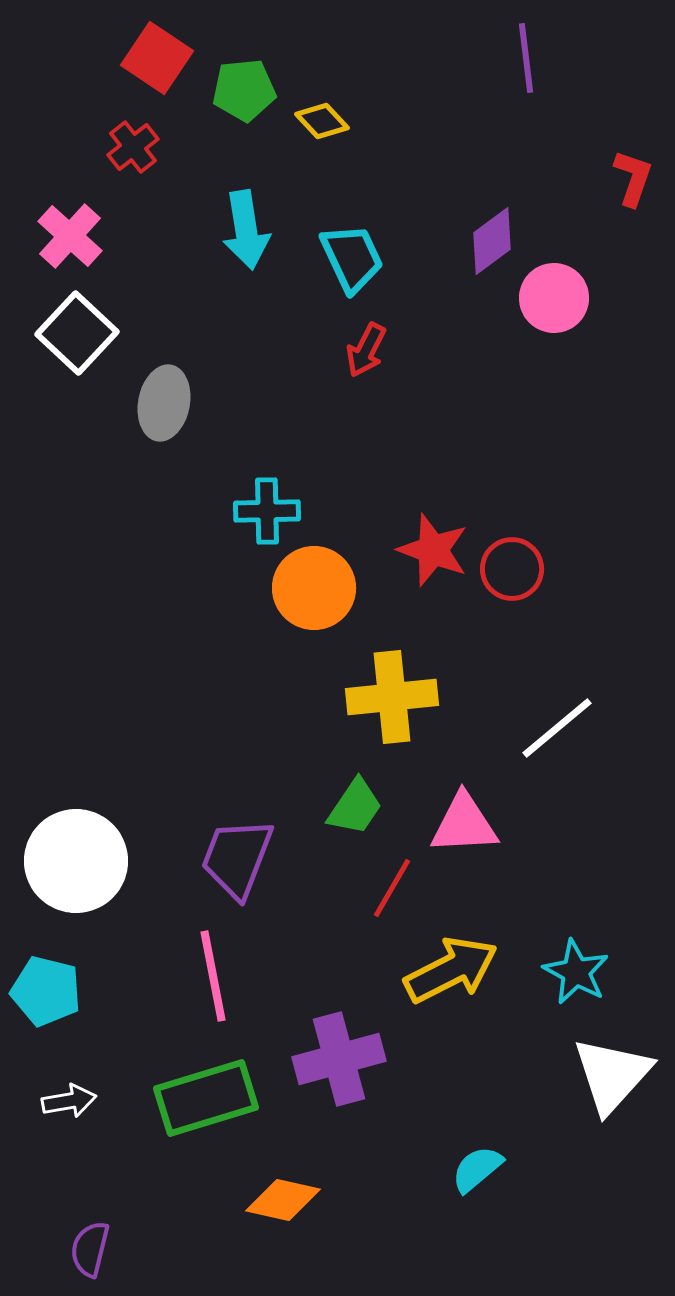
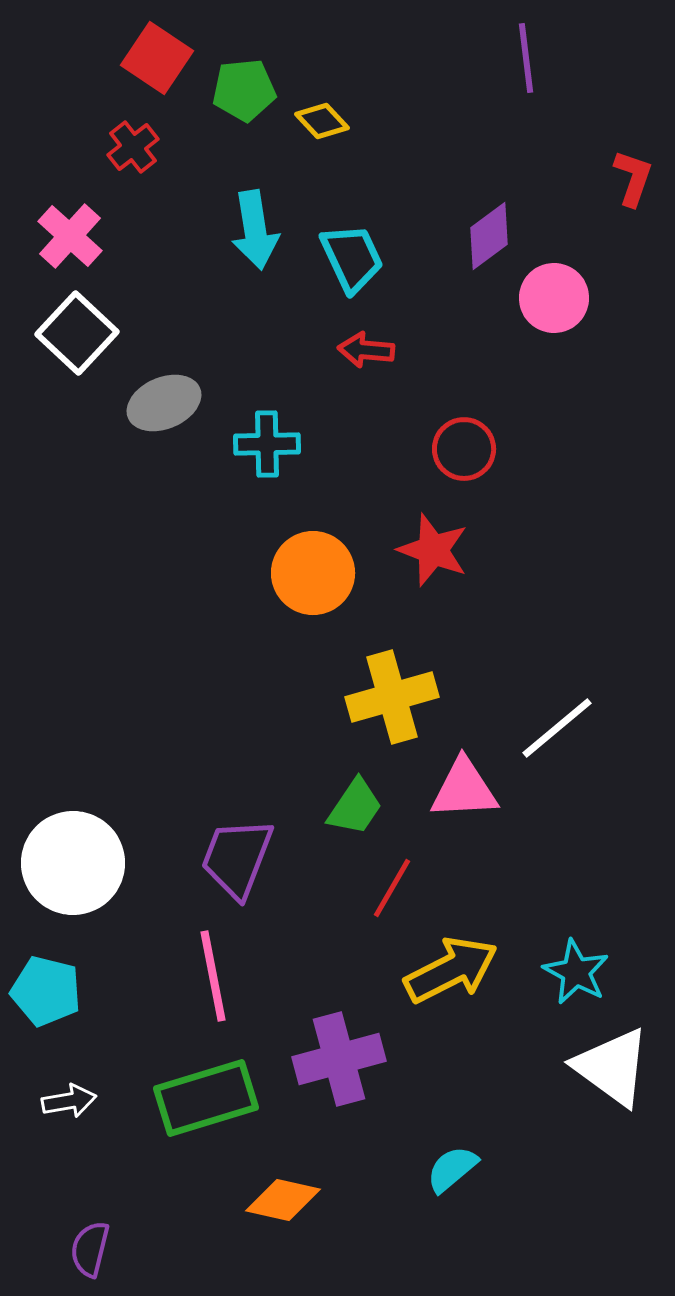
cyan arrow: moved 9 px right
purple diamond: moved 3 px left, 5 px up
red arrow: rotated 68 degrees clockwise
gray ellipse: rotated 56 degrees clockwise
cyan cross: moved 67 px up
red circle: moved 48 px left, 120 px up
orange circle: moved 1 px left, 15 px up
yellow cross: rotated 10 degrees counterclockwise
pink triangle: moved 35 px up
white circle: moved 3 px left, 2 px down
white triangle: moved 8 px up; rotated 36 degrees counterclockwise
cyan semicircle: moved 25 px left
